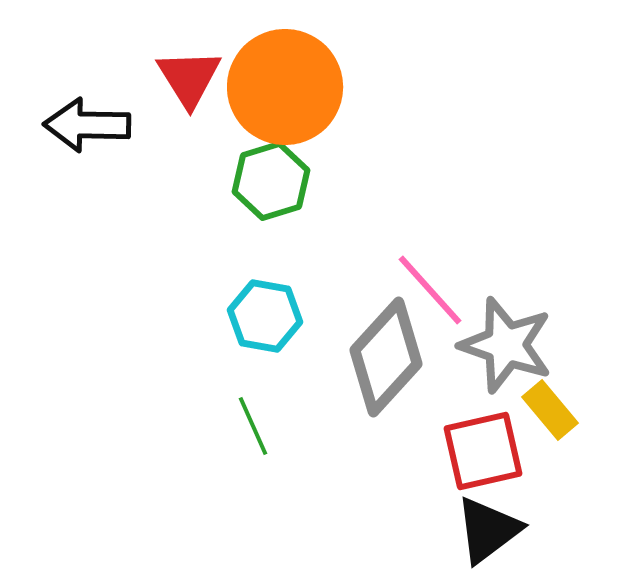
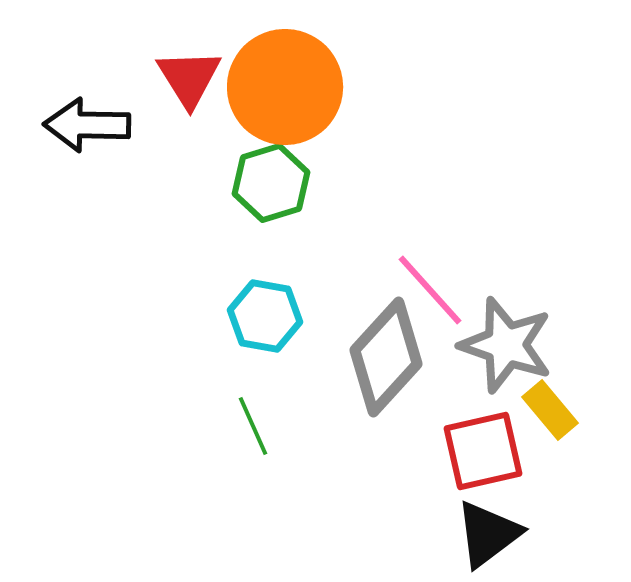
green hexagon: moved 2 px down
black triangle: moved 4 px down
